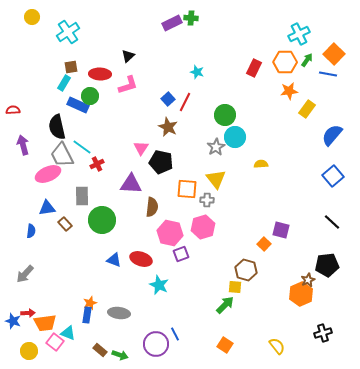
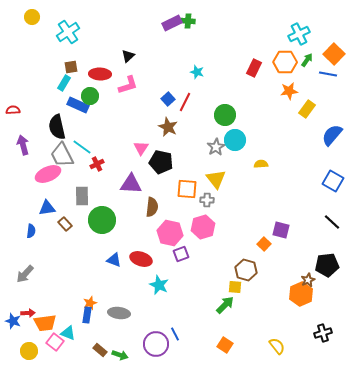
green cross at (191, 18): moved 3 px left, 3 px down
cyan circle at (235, 137): moved 3 px down
blue square at (333, 176): moved 5 px down; rotated 20 degrees counterclockwise
